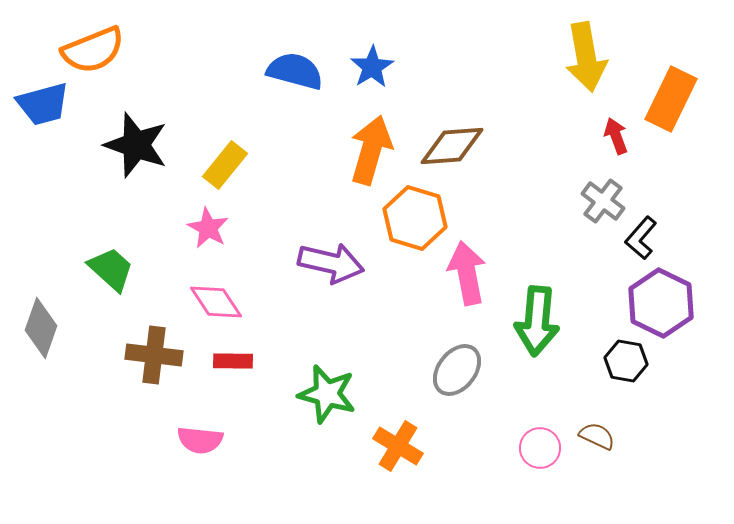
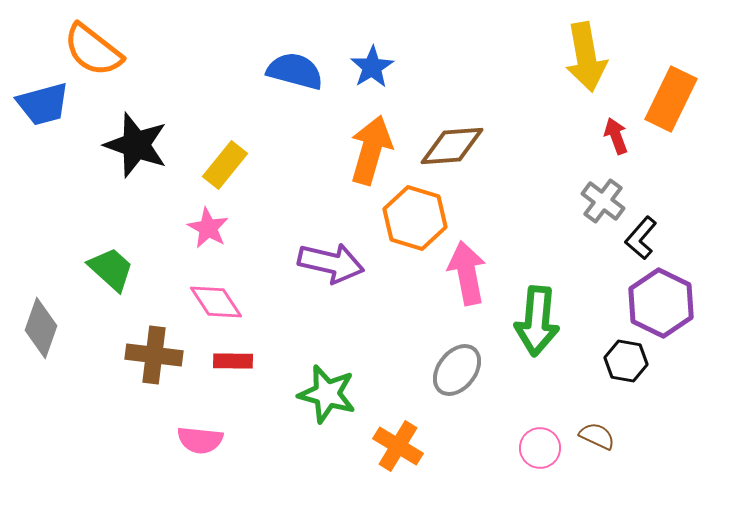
orange semicircle: rotated 60 degrees clockwise
